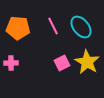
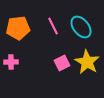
orange pentagon: rotated 10 degrees counterclockwise
pink cross: moved 1 px up
